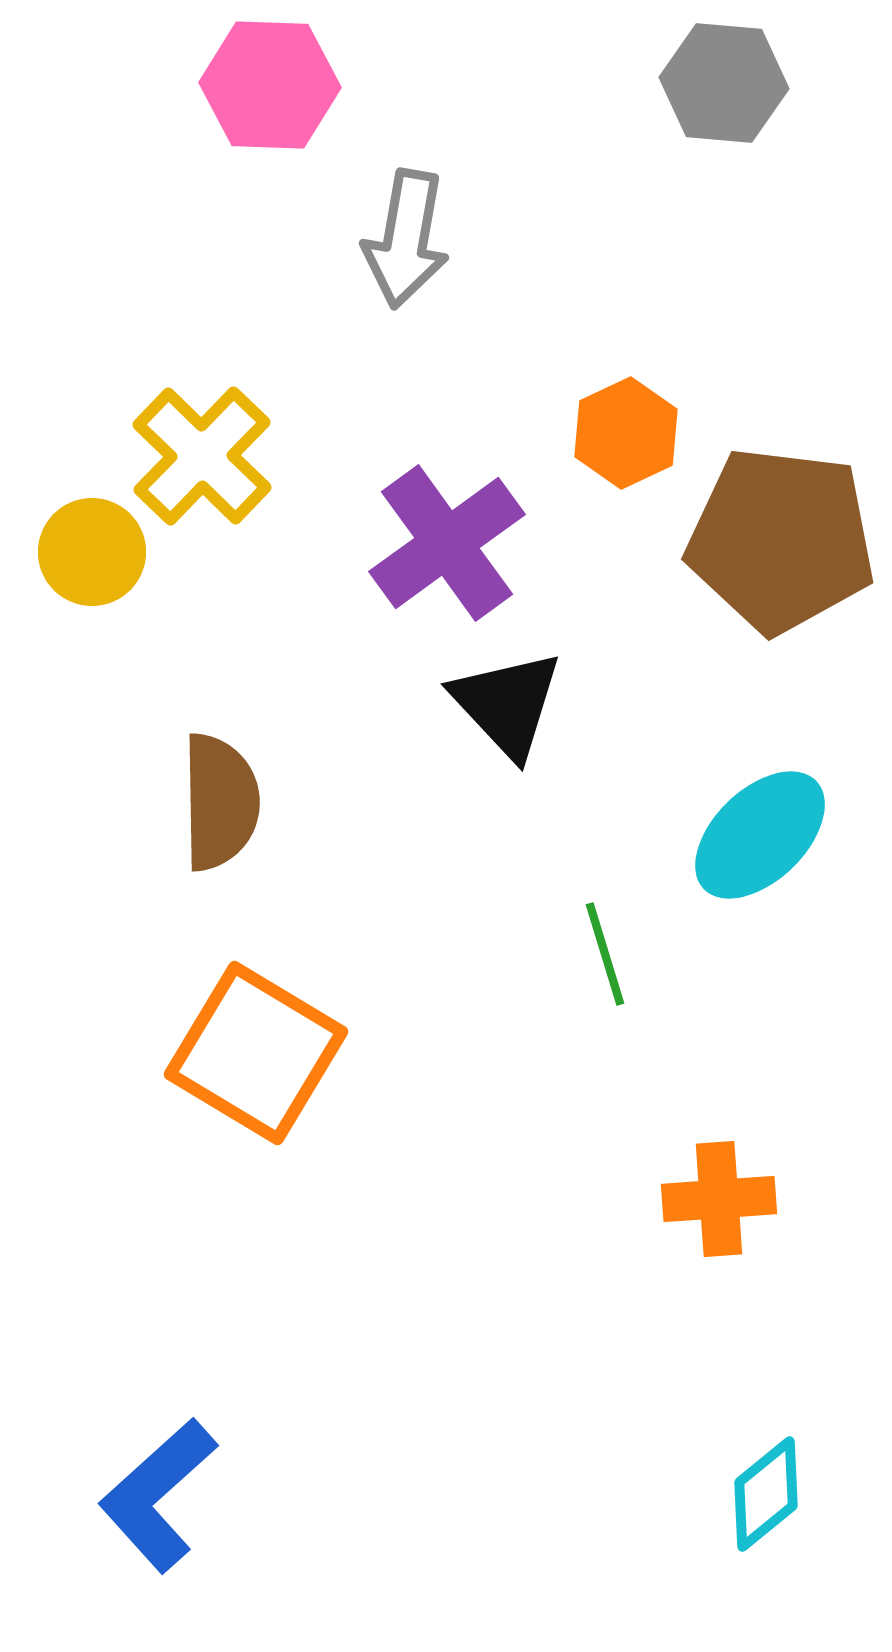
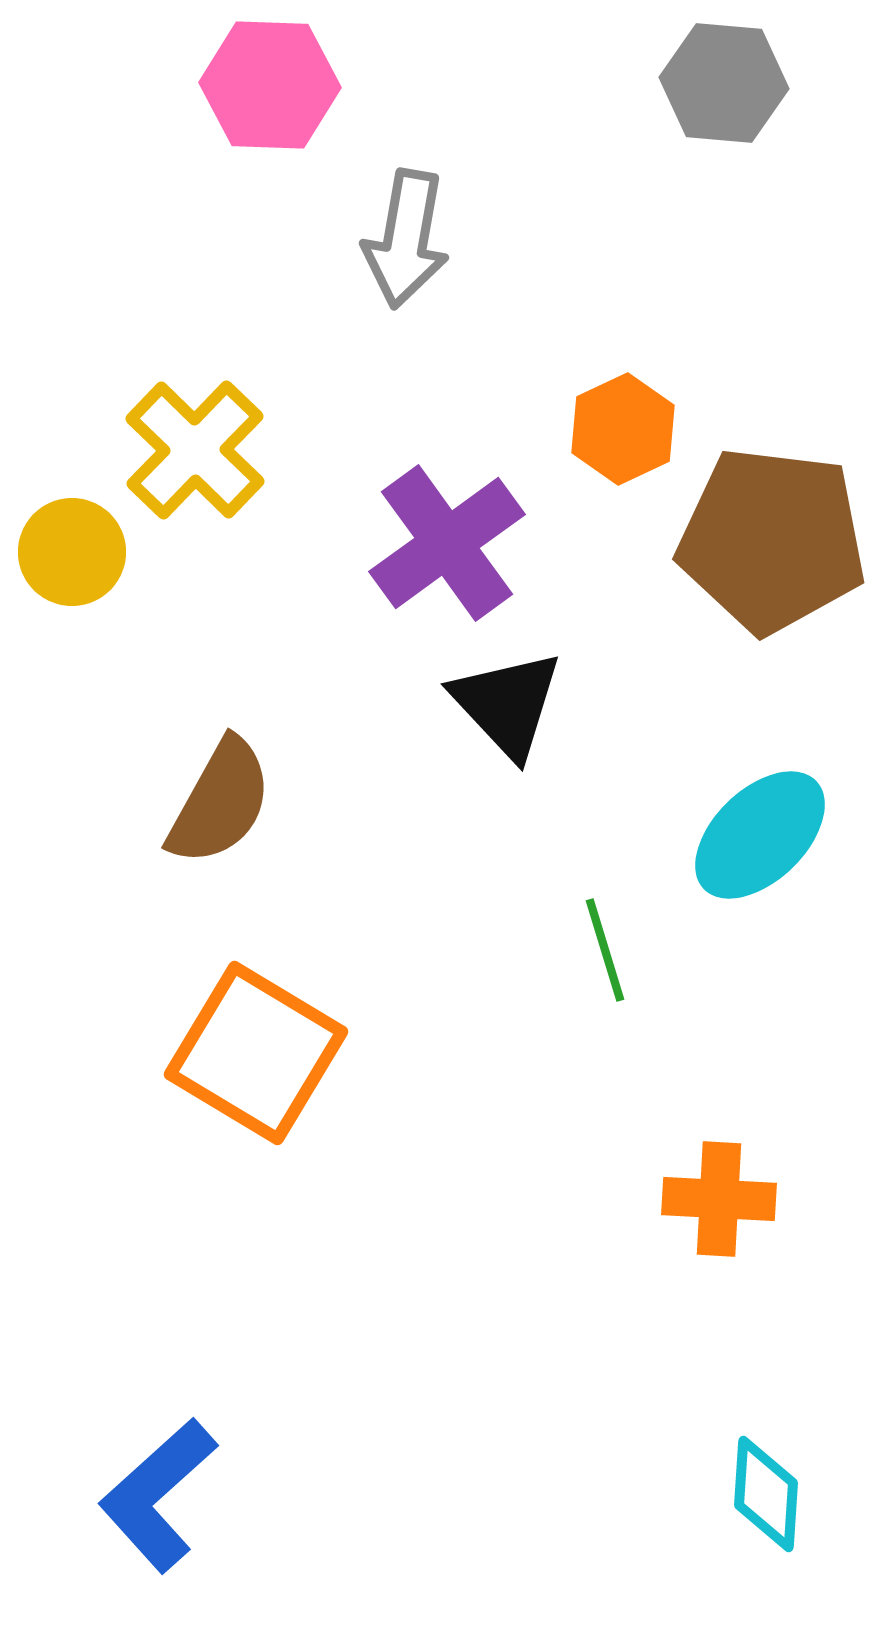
orange hexagon: moved 3 px left, 4 px up
yellow cross: moved 7 px left, 6 px up
brown pentagon: moved 9 px left
yellow circle: moved 20 px left
brown semicircle: rotated 30 degrees clockwise
green line: moved 4 px up
orange cross: rotated 7 degrees clockwise
cyan diamond: rotated 47 degrees counterclockwise
